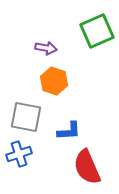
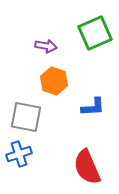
green square: moved 2 px left, 2 px down
purple arrow: moved 2 px up
blue L-shape: moved 24 px right, 24 px up
